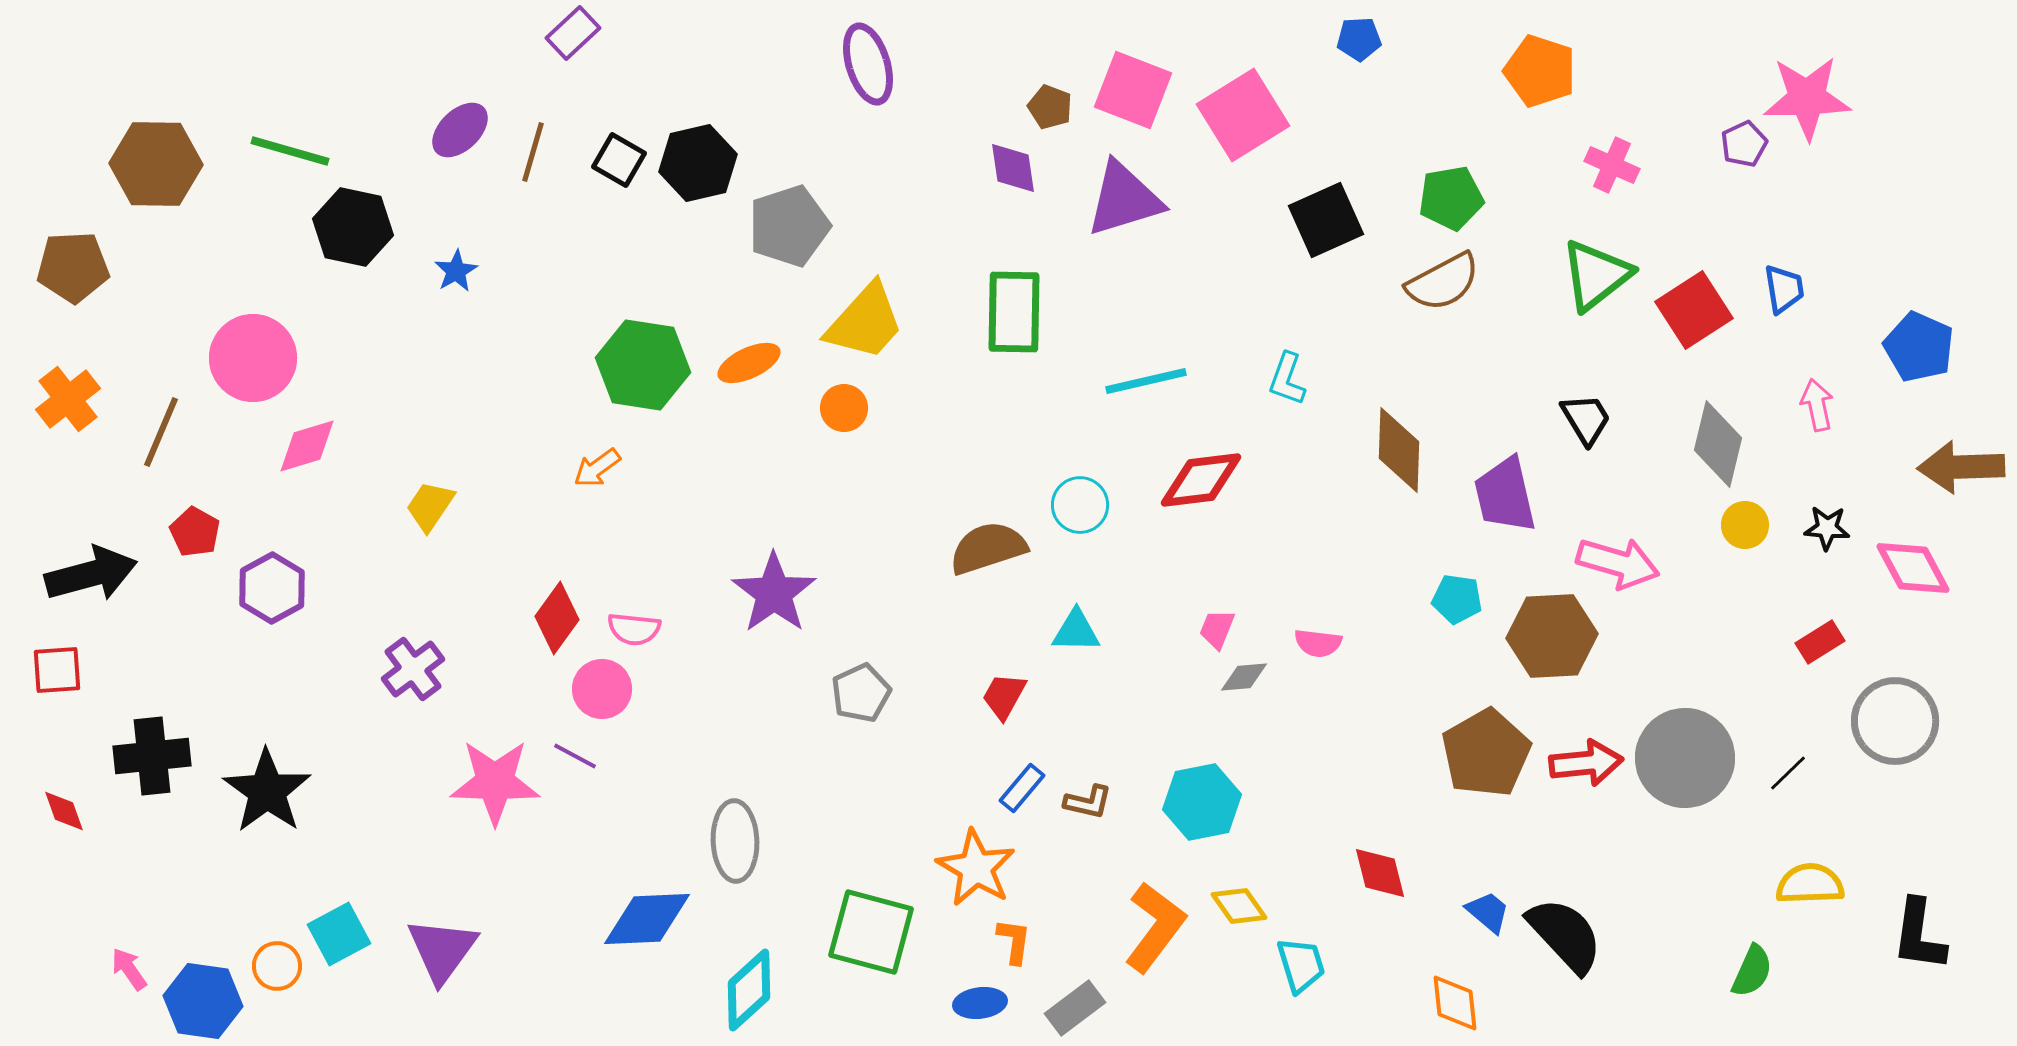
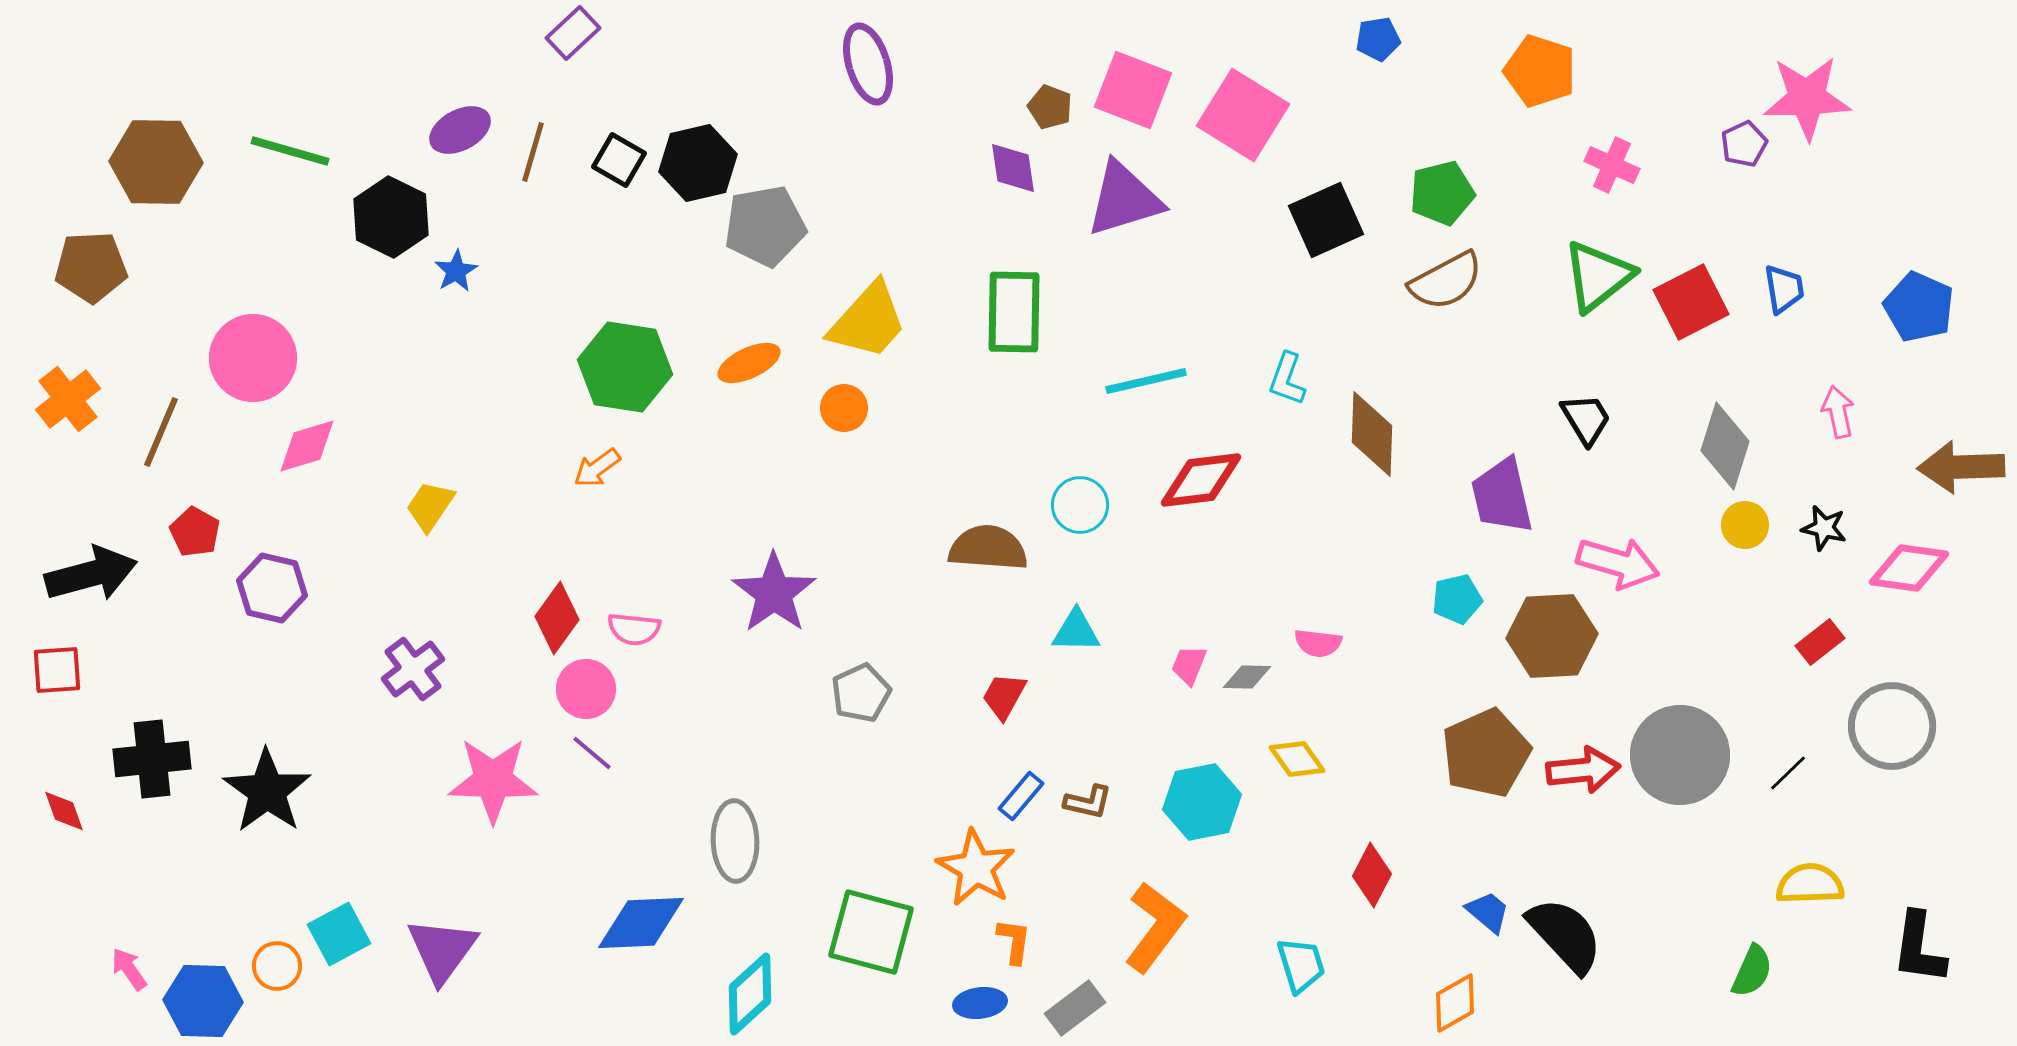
blue pentagon at (1359, 39): moved 19 px right; rotated 6 degrees counterclockwise
pink square at (1243, 115): rotated 26 degrees counterclockwise
purple ellipse at (460, 130): rotated 16 degrees clockwise
brown hexagon at (156, 164): moved 2 px up
green pentagon at (1451, 198): moved 9 px left, 5 px up; rotated 4 degrees counterclockwise
gray pentagon at (789, 226): moved 24 px left; rotated 8 degrees clockwise
black hexagon at (353, 227): moved 38 px right, 10 px up; rotated 14 degrees clockwise
brown pentagon at (73, 267): moved 18 px right
green triangle at (1596, 275): moved 2 px right, 1 px down
brown semicircle at (1443, 282): moved 3 px right, 1 px up
red square at (1694, 310): moved 3 px left, 8 px up; rotated 6 degrees clockwise
yellow trapezoid at (865, 322): moved 3 px right, 1 px up
blue pentagon at (1919, 347): moved 40 px up
green hexagon at (643, 365): moved 18 px left, 2 px down
pink arrow at (1817, 405): moved 21 px right, 7 px down
gray diamond at (1718, 444): moved 7 px right, 2 px down; rotated 4 degrees clockwise
brown diamond at (1399, 450): moved 27 px left, 16 px up
purple trapezoid at (1505, 495): moved 3 px left, 1 px down
black star at (1827, 528): moved 3 px left; rotated 9 degrees clockwise
brown semicircle at (988, 548): rotated 22 degrees clockwise
pink diamond at (1913, 568): moved 4 px left; rotated 54 degrees counterclockwise
purple hexagon at (272, 588): rotated 18 degrees counterclockwise
cyan pentagon at (1457, 599): rotated 21 degrees counterclockwise
pink trapezoid at (1217, 629): moved 28 px left, 36 px down
red rectangle at (1820, 642): rotated 6 degrees counterclockwise
gray diamond at (1244, 677): moved 3 px right; rotated 6 degrees clockwise
pink circle at (602, 689): moved 16 px left
gray circle at (1895, 721): moved 3 px left, 5 px down
brown pentagon at (1486, 753): rotated 6 degrees clockwise
black cross at (152, 756): moved 3 px down
purple line at (575, 756): moved 17 px right, 3 px up; rotated 12 degrees clockwise
gray circle at (1685, 758): moved 5 px left, 3 px up
red arrow at (1586, 763): moved 3 px left, 7 px down
pink star at (495, 782): moved 2 px left, 2 px up
blue rectangle at (1022, 788): moved 1 px left, 8 px down
red diamond at (1380, 873): moved 8 px left, 2 px down; rotated 42 degrees clockwise
yellow diamond at (1239, 906): moved 58 px right, 147 px up
blue diamond at (647, 919): moved 6 px left, 4 px down
black L-shape at (1919, 935): moved 13 px down
cyan diamond at (749, 990): moved 1 px right, 4 px down
blue hexagon at (203, 1001): rotated 6 degrees counterclockwise
orange diamond at (1455, 1003): rotated 66 degrees clockwise
